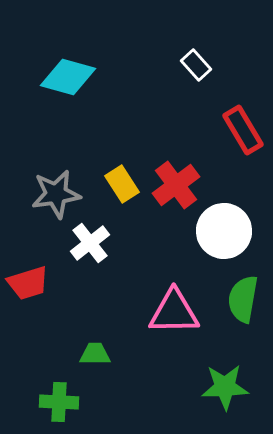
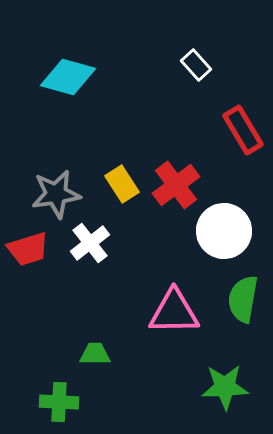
red trapezoid: moved 34 px up
